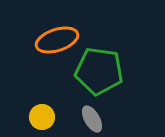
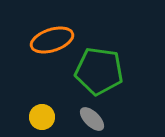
orange ellipse: moved 5 px left
gray ellipse: rotated 16 degrees counterclockwise
